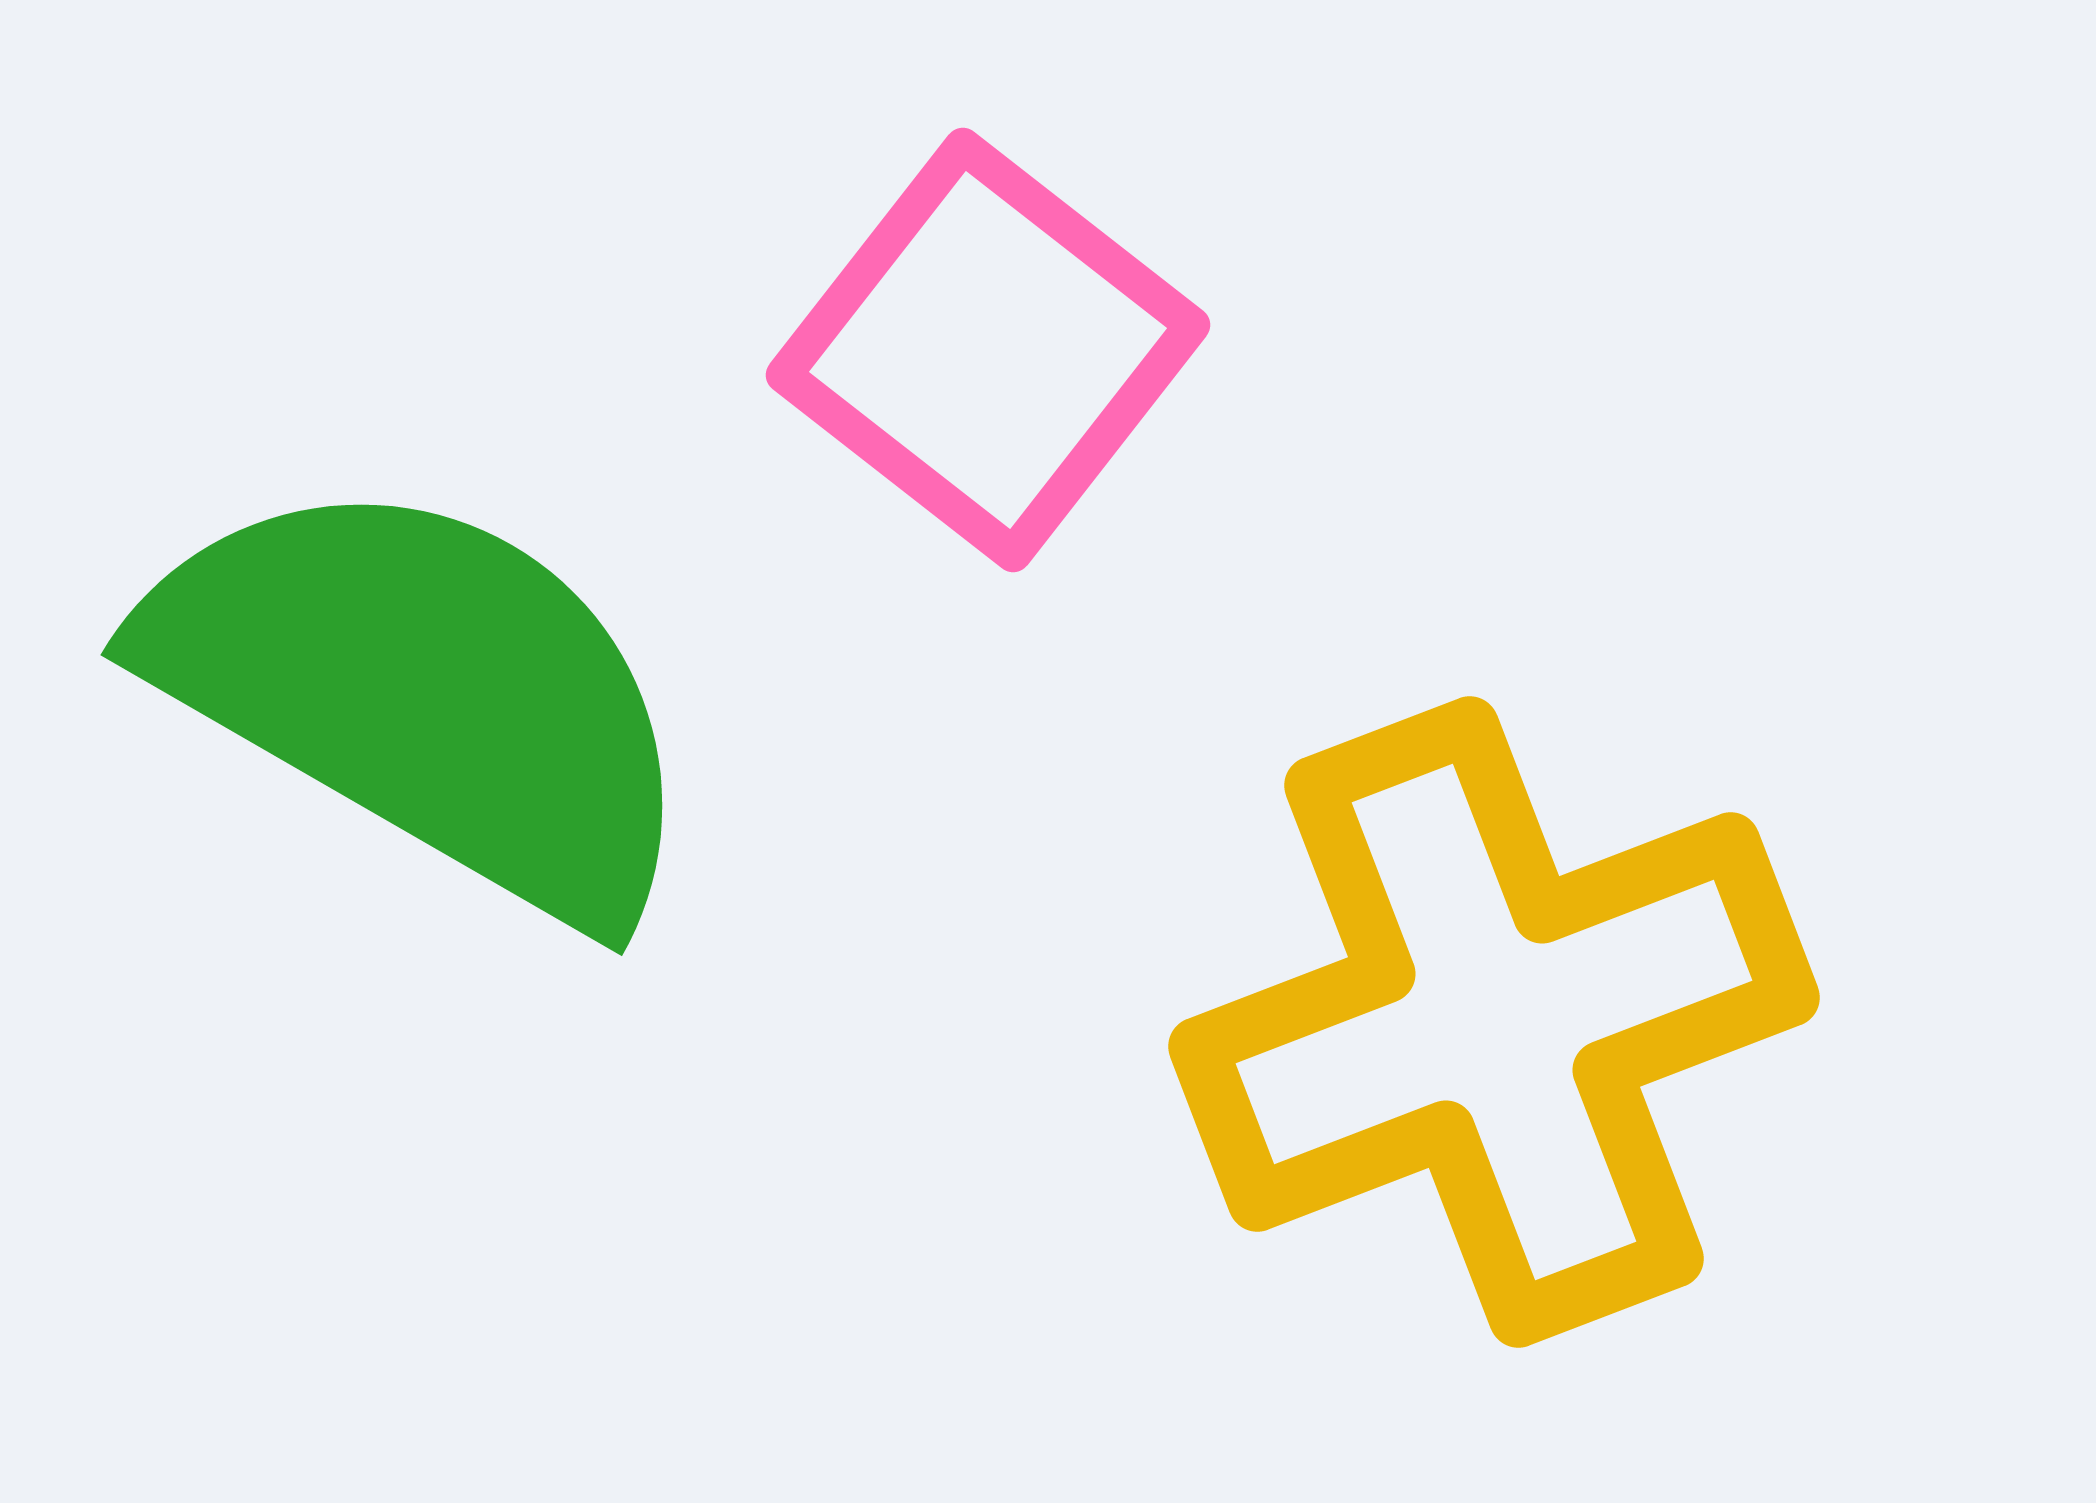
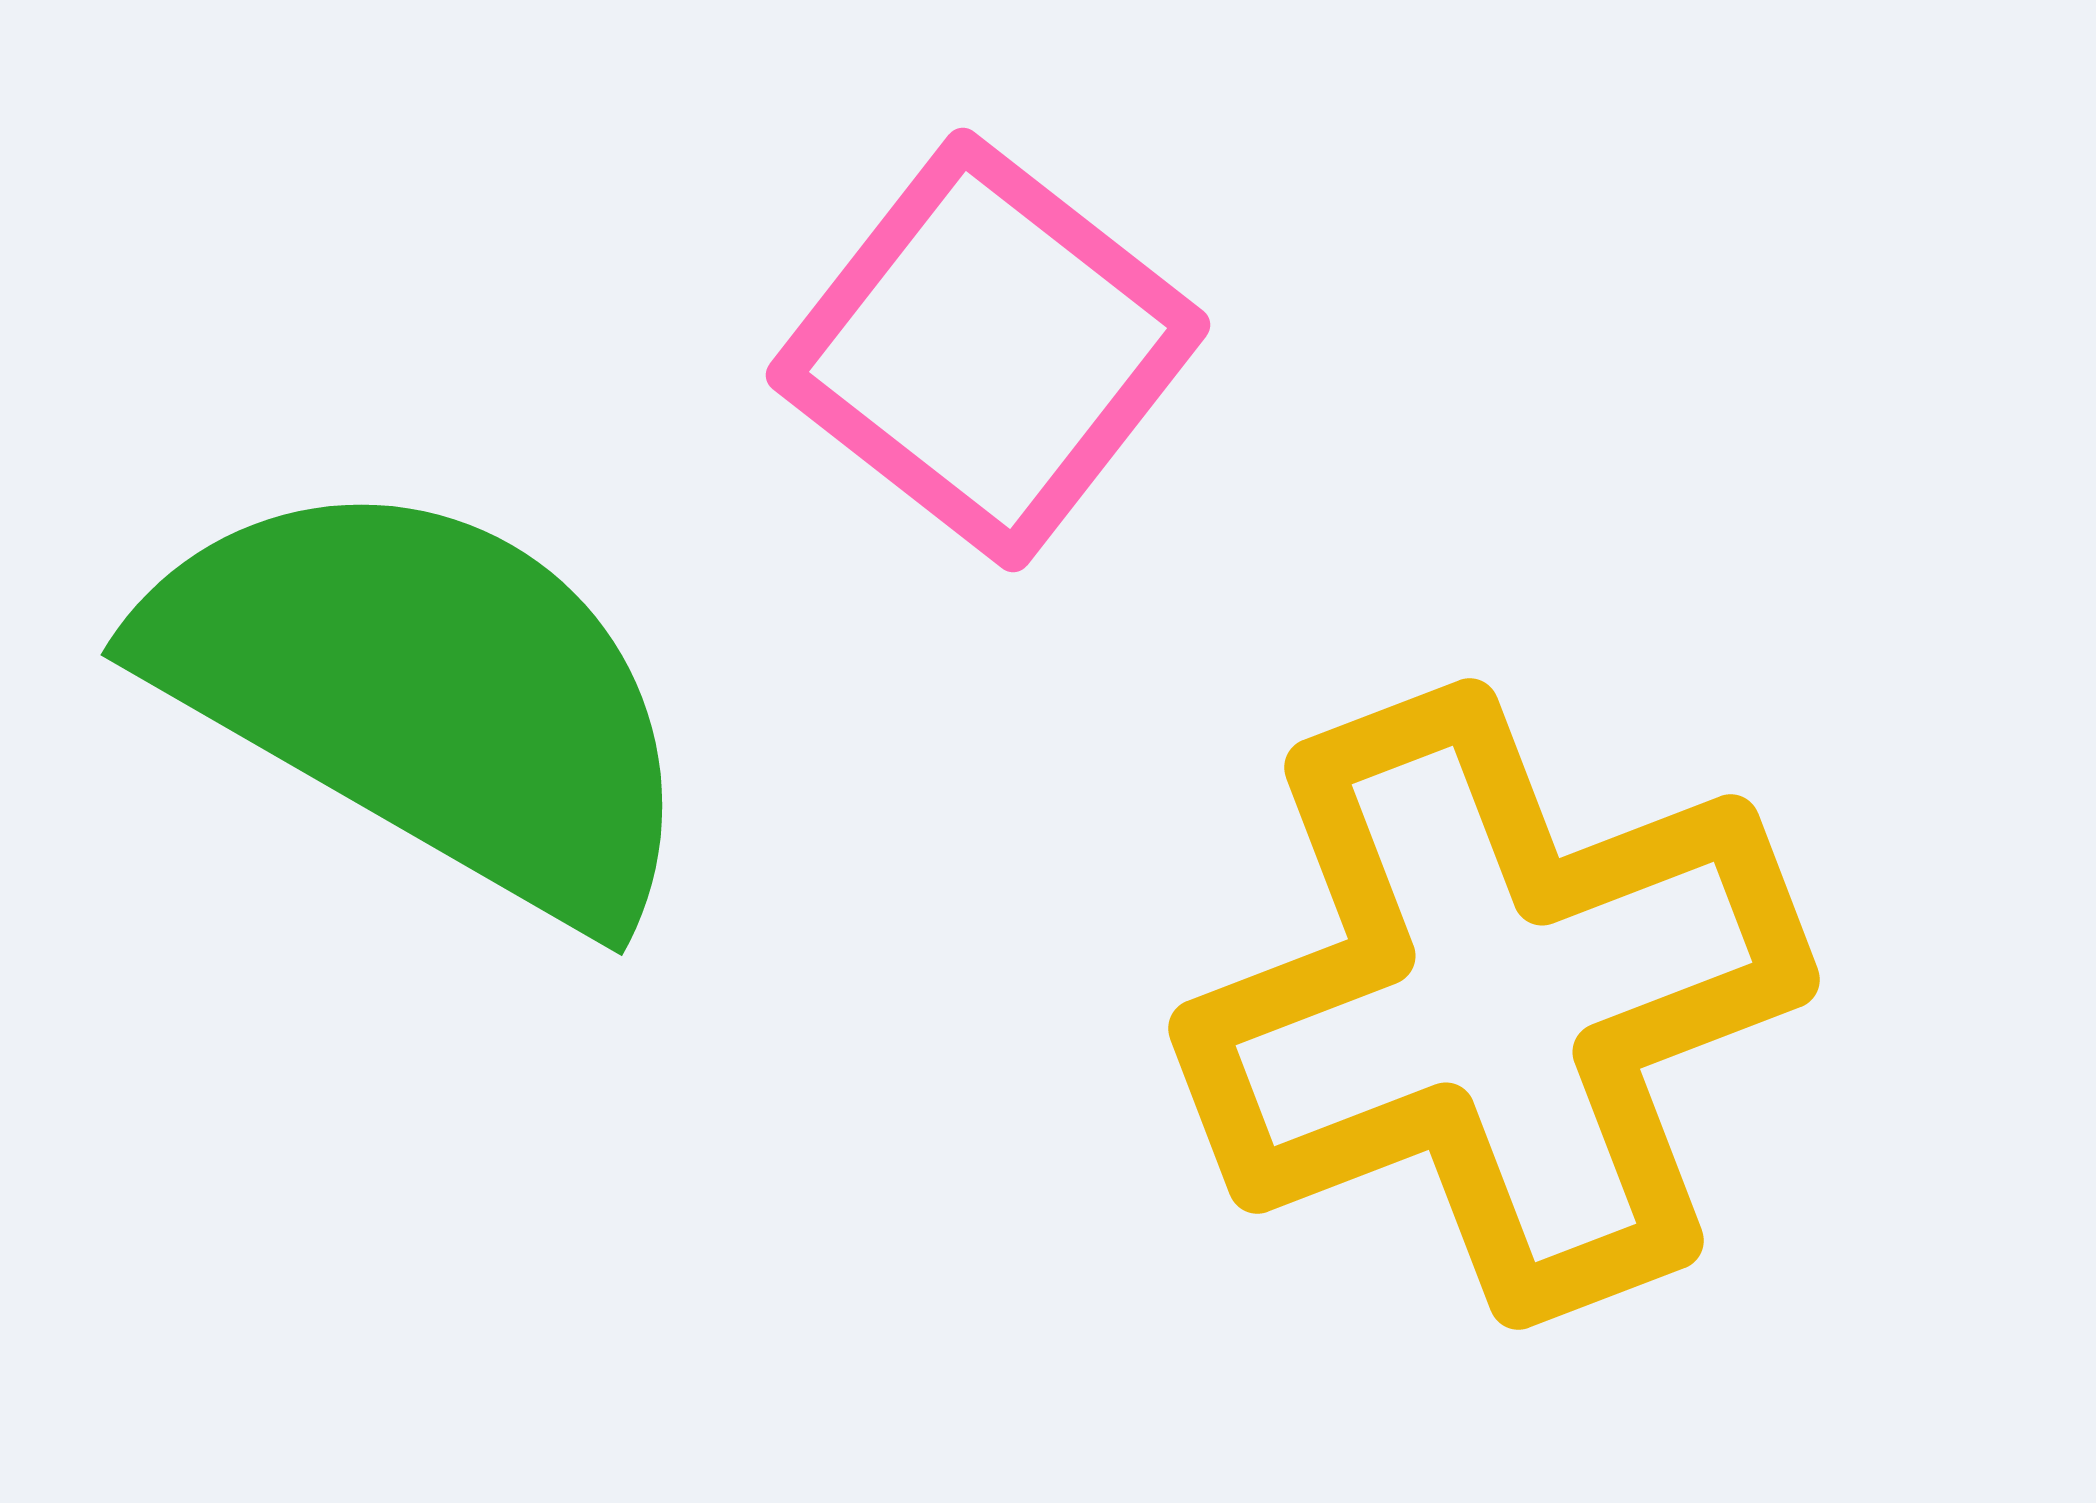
yellow cross: moved 18 px up
